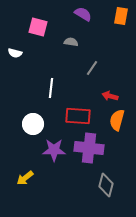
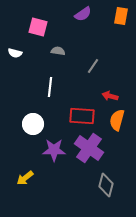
purple semicircle: rotated 114 degrees clockwise
gray semicircle: moved 13 px left, 9 px down
gray line: moved 1 px right, 2 px up
white line: moved 1 px left, 1 px up
red rectangle: moved 4 px right
purple cross: rotated 28 degrees clockwise
